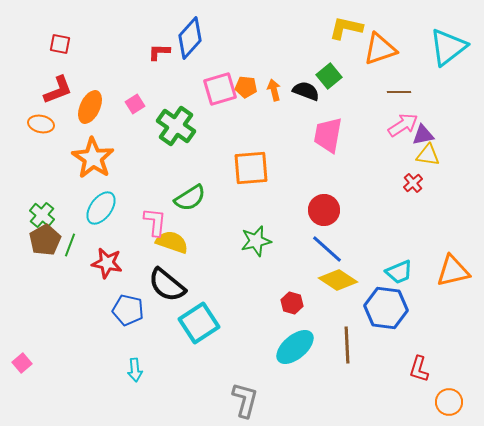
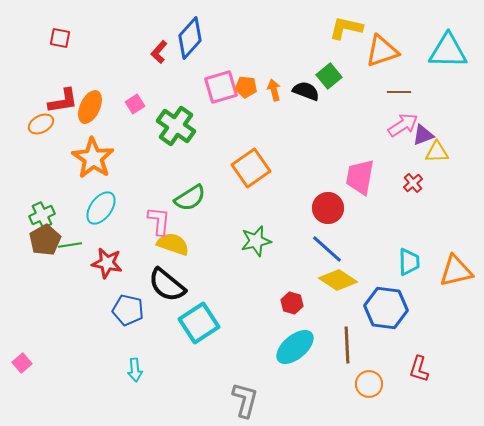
red square at (60, 44): moved 6 px up
cyan triangle at (448, 47): moved 4 px down; rotated 39 degrees clockwise
orange triangle at (380, 49): moved 2 px right, 2 px down
red L-shape at (159, 52): rotated 50 degrees counterclockwise
pink square at (220, 89): moved 1 px right, 2 px up
red L-shape at (58, 90): moved 5 px right, 11 px down; rotated 12 degrees clockwise
orange ellipse at (41, 124): rotated 40 degrees counterclockwise
pink trapezoid at (328, 135): moved 32 px right, 42 px down
purple triangle at (423, 135): rotated 10 degrees counterclockwise
yellow triangle at (428, 155): moved 9 px right, 3 px up; rotated 10 degrees counterclockwise
orange square at (251, 168): rotated 30 degrees counterclockwise
red circle at (324, 210): moved 4 px right, 2 px up
green cross at (42, 215): rotated 25 degrees clockwise
pink L-shape at (155, 222): moved 4 px right, 1 px up
yellow semicircle at (172, 242): moved 1 px right, 2 px down
green line at (70, 245): rotated 60 degrees clockwise
orange triangle at (453, 271): moved 3 px right
cyan trapezoid at (399, 272): moved 10 px right, 10 px up; rotated 68 degrees counterclockwise
orange circle at (449, 402): moved 80 px left, 18 px up
